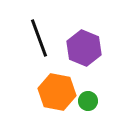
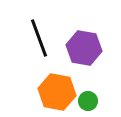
purple hexagon: rotated 12 degrees counterclockwise
